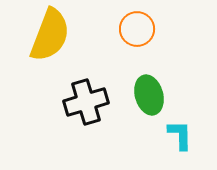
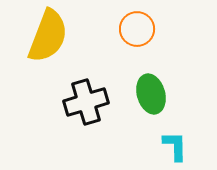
yellow semicircle: moved 2 px left, 1 px down
green ellipse: moved 2 px right, 1 px up
cyan L-shape: moved 5 px left, 11 px down
